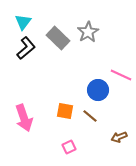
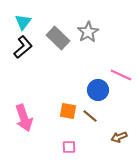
black L-shape: moved 3 px left, 1 px up
orange square: moved 3 px right
pink square: rotated 24 degrees clockwise
